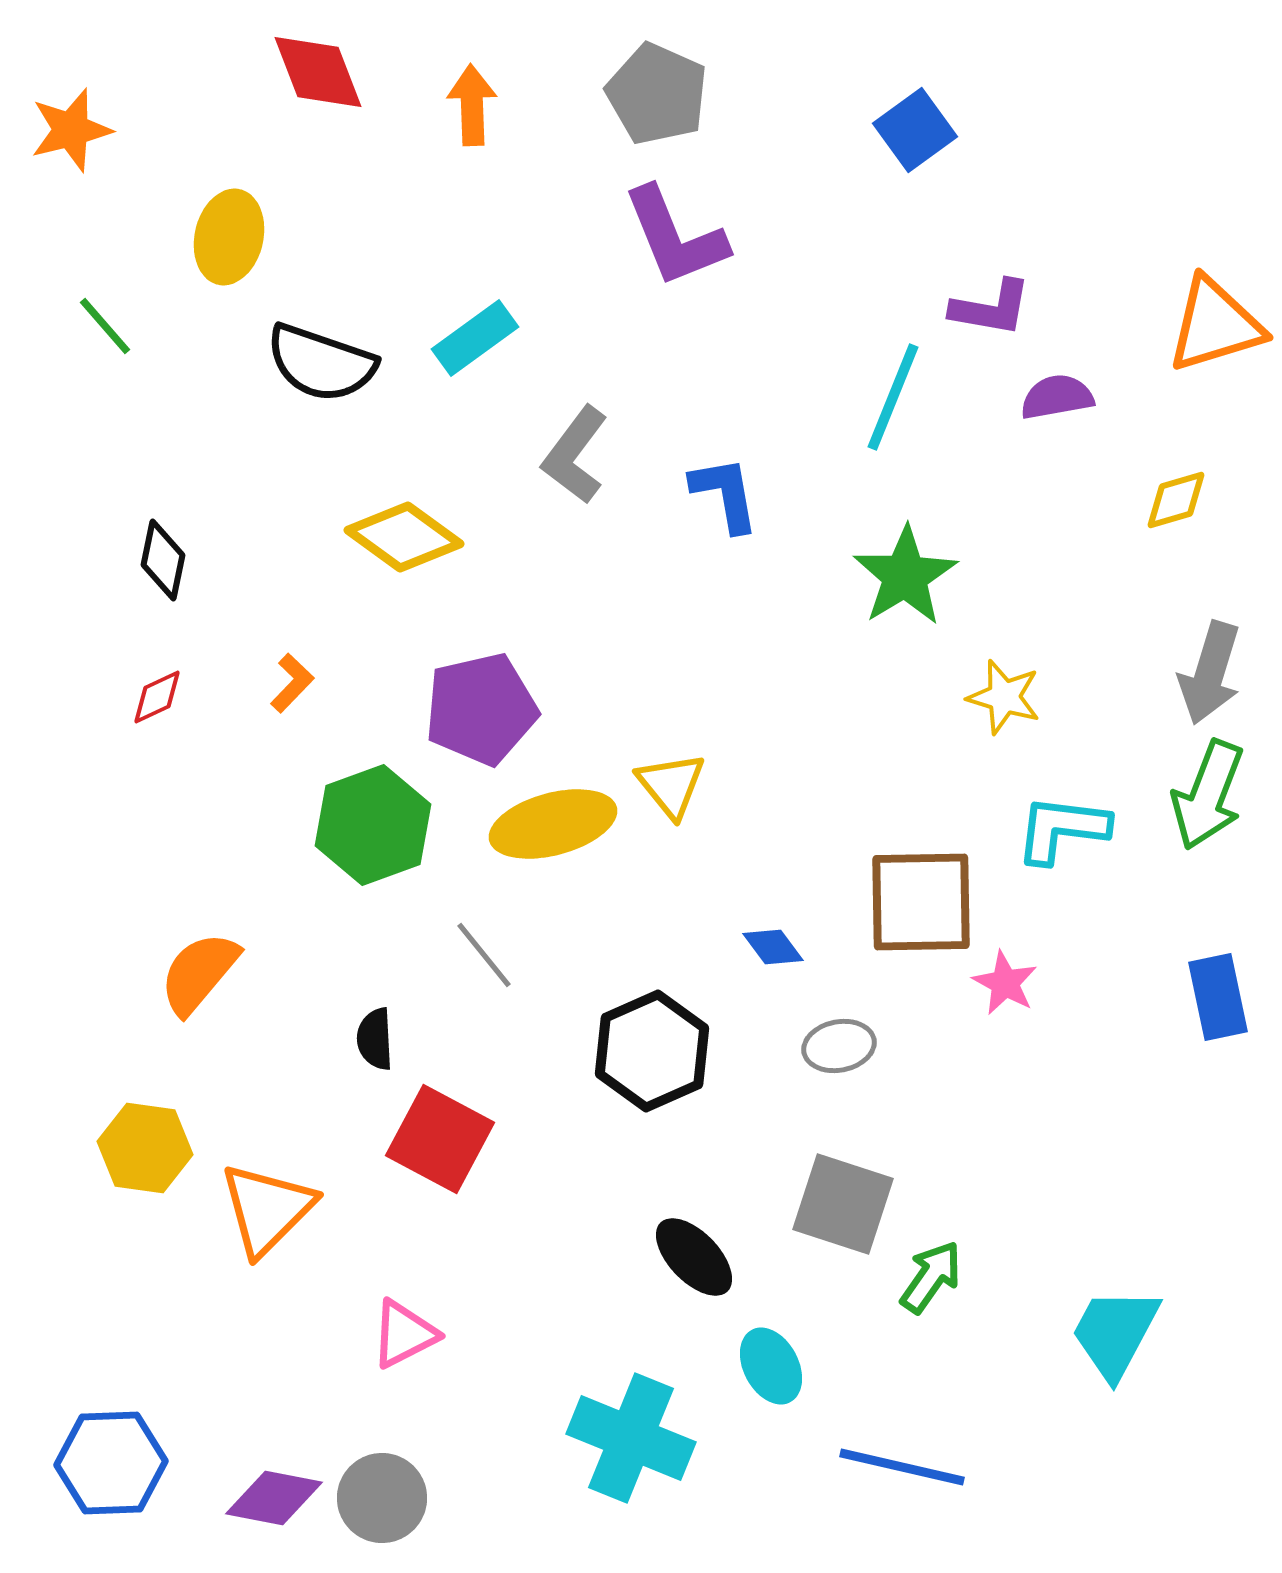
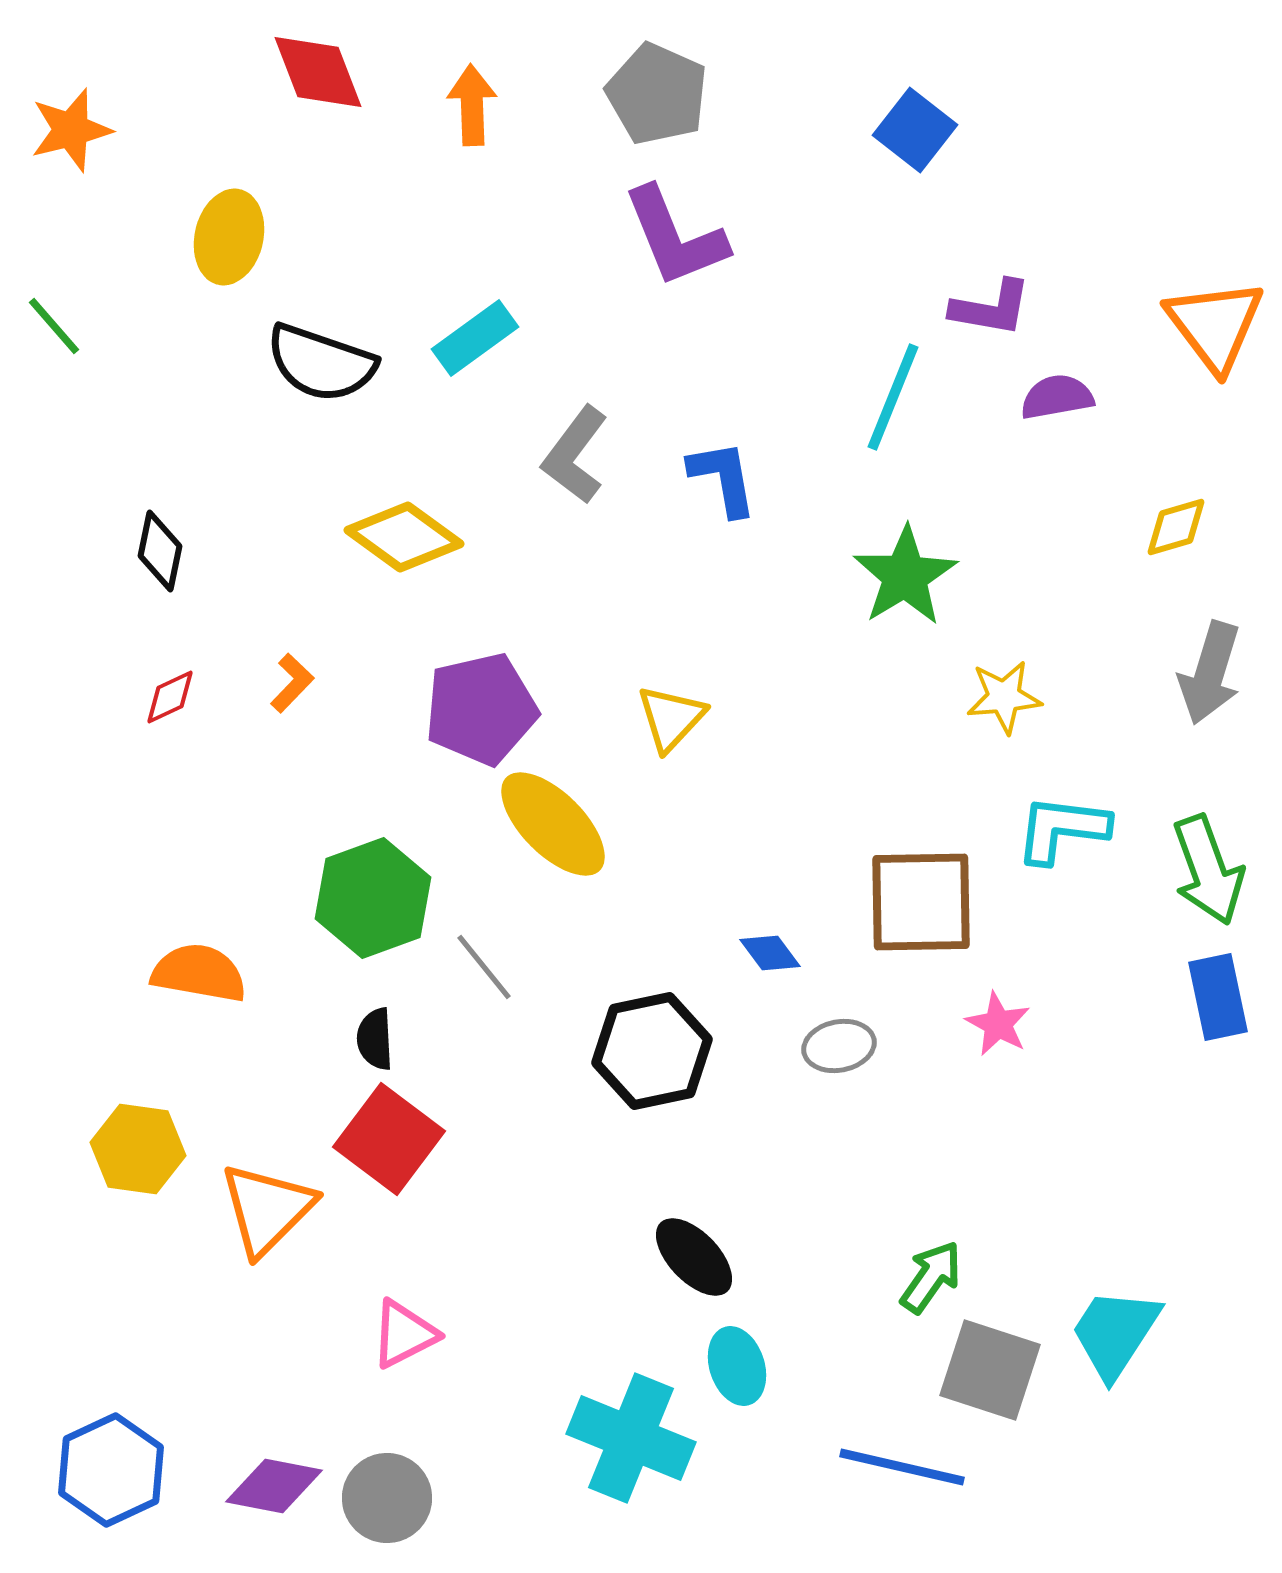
blue square at (915, 130): rotated 16 degrees counterclockwise
orange triangle at (1215, 325): rotated 50 degrees counterclockwise
green line at (105, 326): moved 51 px left
blue L-shape at (725, 494): moved 2 px left, 16 px up
yellow diamond at (1176, 500): moved 27 px down
black diamond at (163, 560): moved 3 px left, 9 px up
red diamond at (157, 697): moved 13 px right
yellow star at (1004, 697): rotated 22 degrees counterclockwise
yellow triangle at (671, 785): moved 67 px up; rotated 22 degrees clockwise
green arrow at (1208, 795): moved 75 px down; rotated 41 degrees counterclockwise
yellow ellipse at (553, 824): rotated 60 degrees clockwise
green hexagon at (373, 825): moved 73 px down
blue diamond at (773, 947): moved 3 px left, 6 px down
gray line at (484, 955): moved 12 px down
orange semicircle at (199, 973): rotated 60 degrees clockwise
pink star at (1005, 983): moved 7 px left, 41 px down
black hexagon at (652, 1051): rotated 12 degrees clockwise
red square at (440, 1139): moved 51 px left; rotated 9 degrees clockwise
yellow hexagon at (145, 1148): moved 7 px left, 1 px down
gray square at (843, 1204): moved 147 px right, 166 px down
cyan trapezoid at (1115, 1333): rotated 5 degrees clockwise
cyan ellipse at (771, 1366): moved 34 px left; rotated 10 degrees clockwise
blue hexagon at (111, 1463): moved 7 px down; rotated 23 degrees counterclockwise
purple diamond at (274, 1498): moved 12 px up
gray circle at (382, 1498): moved 5 px right
